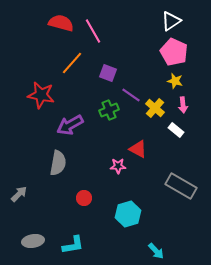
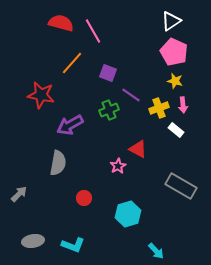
yellow cross: moved 4 px right; rotated 30 degrees clockwise
pink star: rotated 28 degrees counterclockwise
cyan L-shape: rotated 30 degrees clockwise
